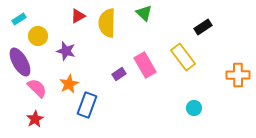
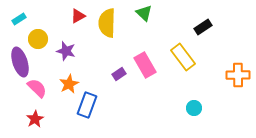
yellow circle: moved 3 px down
purple ellipse: rotated 12 degrees clockwise
